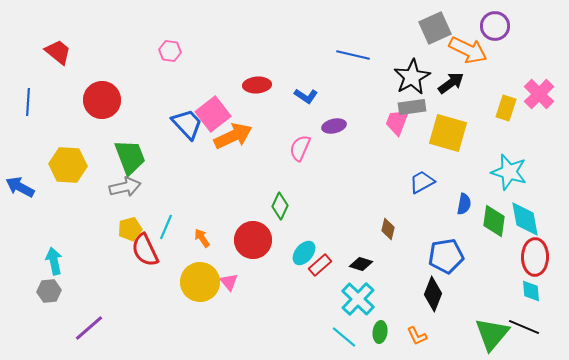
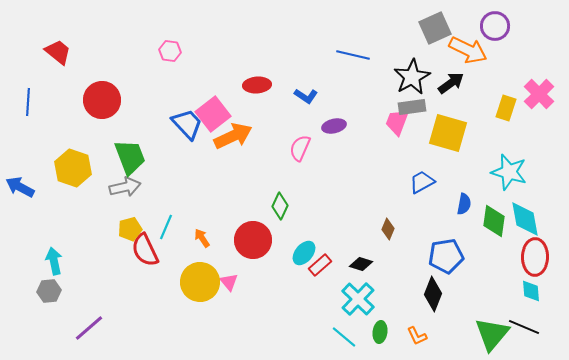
yellow hexagon at (68, 165): moved 5 px right, 3 px down; rotated 15 degrees clockwise
brown diamond at (388, 229): rotated 10 degrees clockwise
